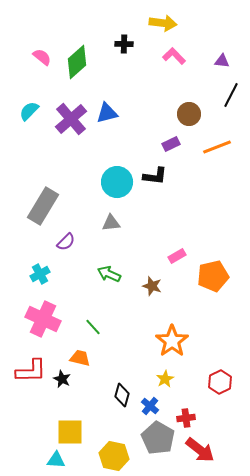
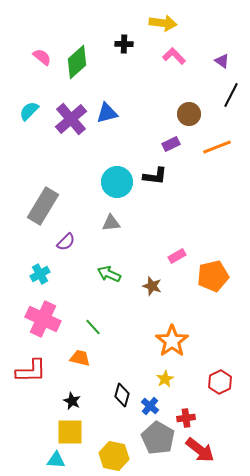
purple triangle: rotated 28 degrees clockwise
black star: moved 10 px right, 22 px down
